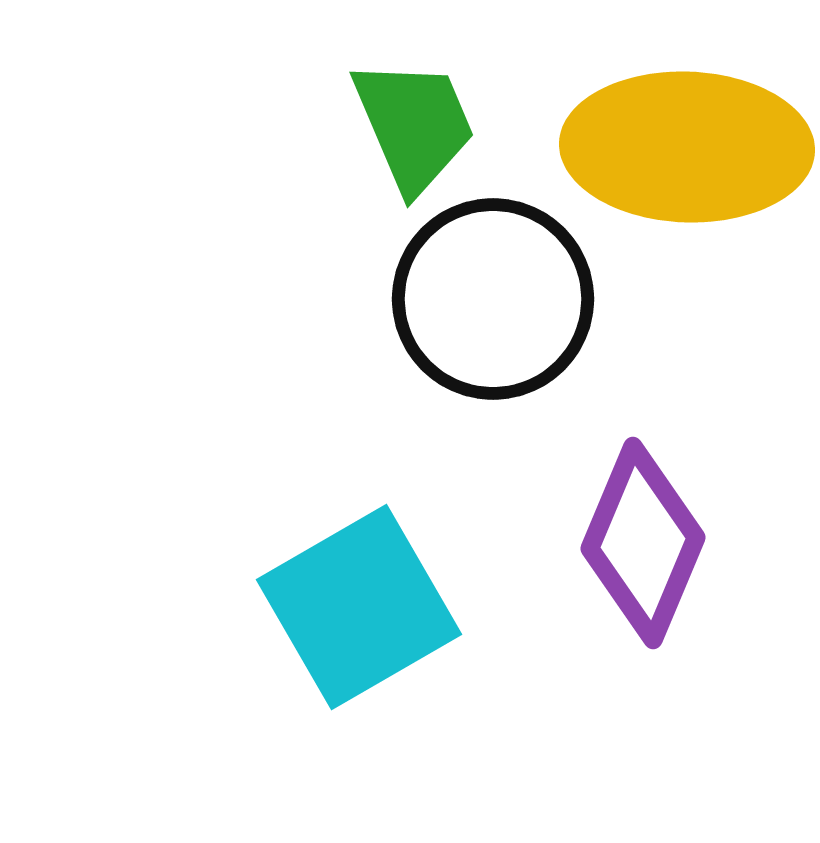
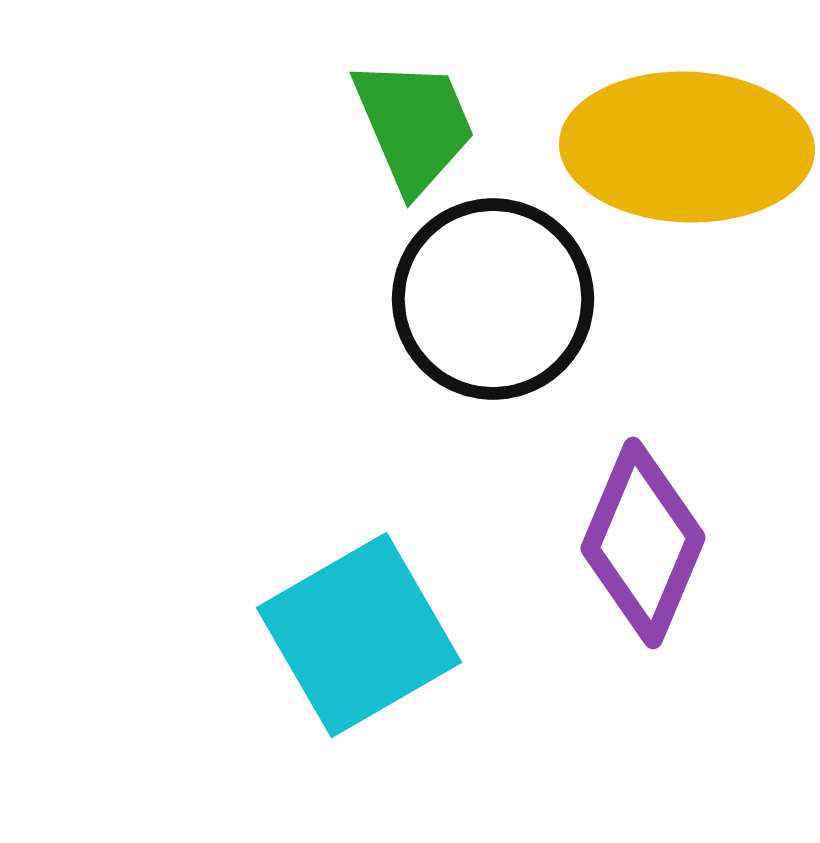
cyan square: moved 28 px down
